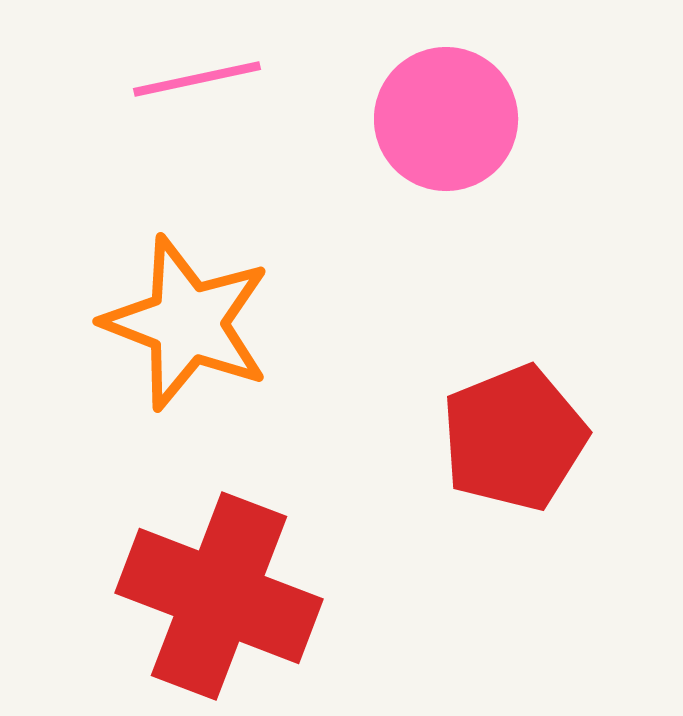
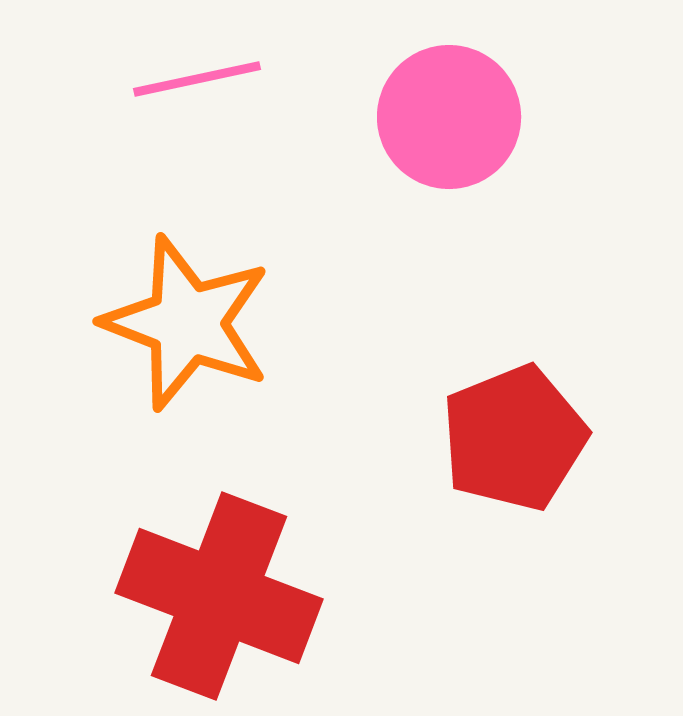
pink circle: moved 3 px right, 2 px up
